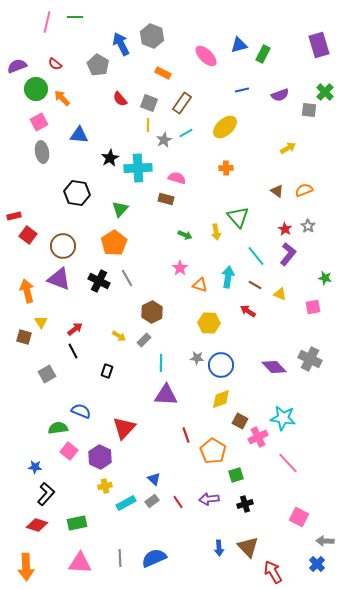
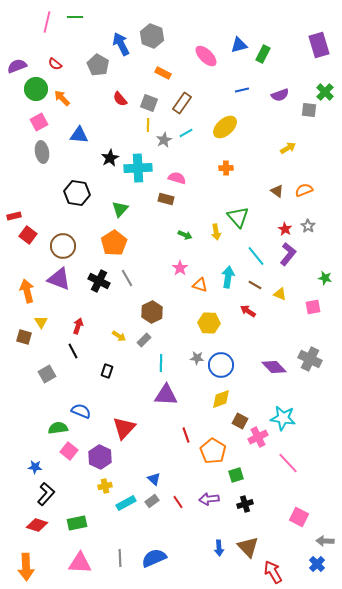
red arrow at (75, 329): moved 3 px right, 3 px up; rotated 35 degrees counterclockwise
